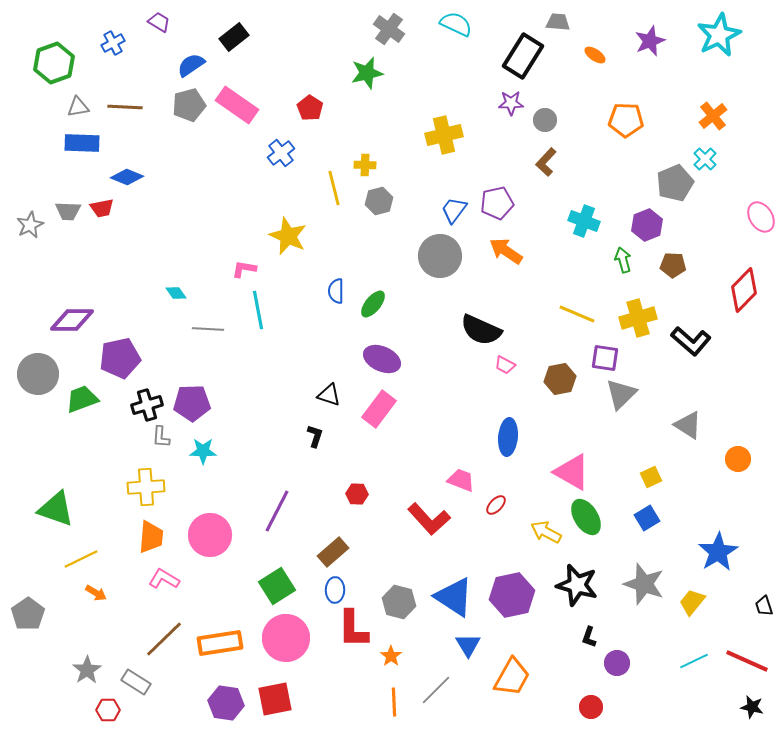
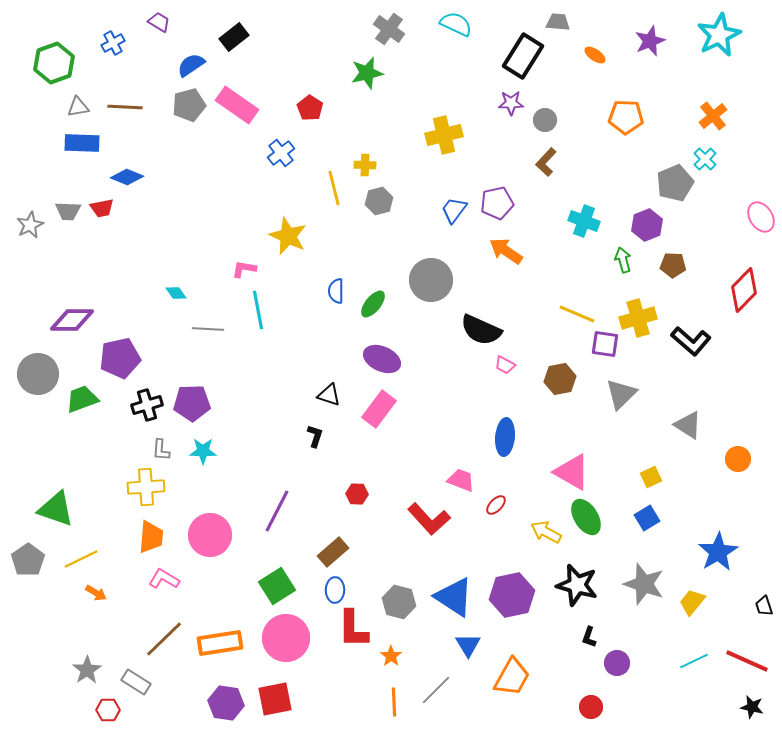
orange pentagon at (626, 120): moved 3 px up
gray circle at (440, 256): moved 9 px left, 24 px down
purple square at (605, 358): moved 14 px up
gray L-shape at (161, 437): moved 13 px down
blue ellipse at (508, 437): moved 3 px left
gray pentagon at (28, 614): moved 54 px up
